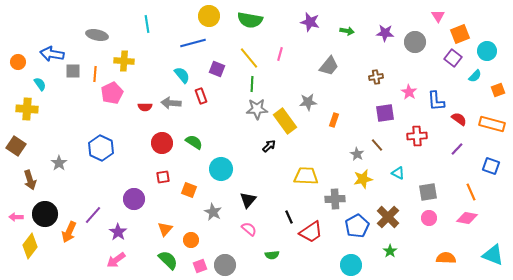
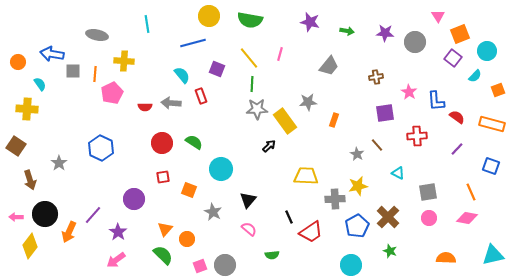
red semicircle at (459, 119): moved 2 px left, 2 px up
yellow star at (363, 179): moved 5 px left, 7 px down
orange circle at (191, 240): moved 4 px left, 1 px up
green star at (390, 251): rotated 16 degrees counterclockwise
cyan triangle at (493, 255): rotated 35 degrees counterclockwise
green semicircle at (168, 260): moved 5 px left, 5 px up
